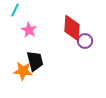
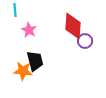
cyan line: rotated 32 degrees counterclockwise
red diamond: moved 1 px right, 2 px up
